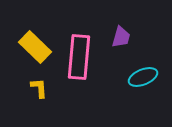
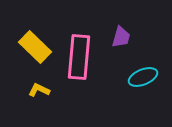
yellow L-shape: moved 2 px down; rotated 60 degrees counterclockwise
